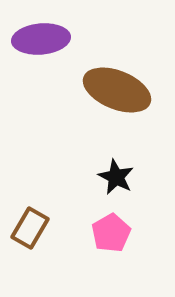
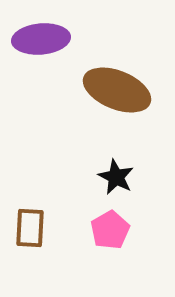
brown rectangle: rotated 27 degrees counterclockwise
pink pentagon: moved 1 px left, 3 px up
